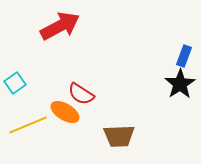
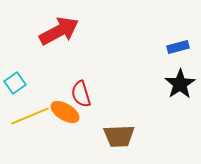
red arrow: moved 1 px left, 5 px down
blue rectangle: moved 6 px left, 9 px up; rotated 55 degrees clockwise
red semicircle: rotated 40 degrees clockwise
yellow line: moved 2 px right, 9 px up
